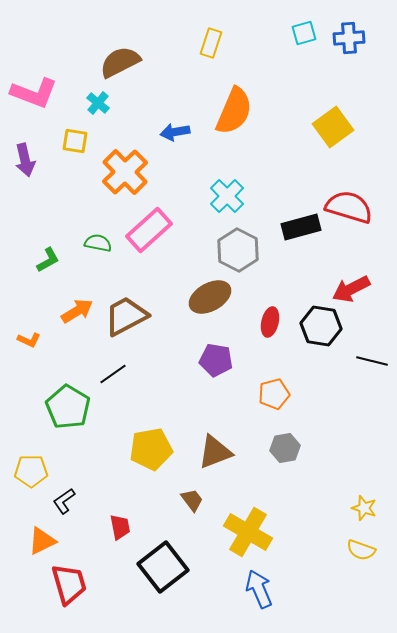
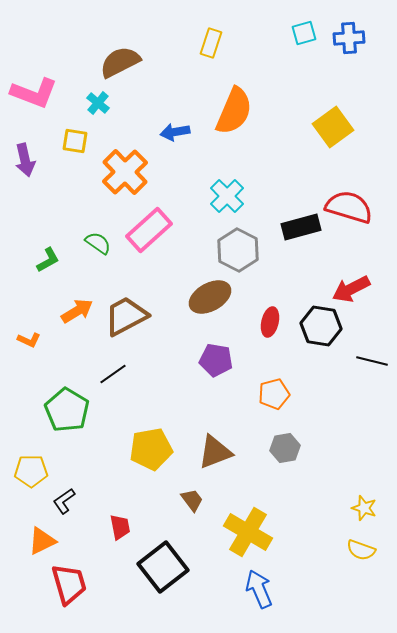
green semicircle at (98, 243): rotated 24 degrees clockwise
green pentagon at (68, 407): moved 1 px left, 3 px down
